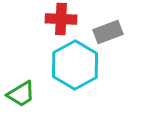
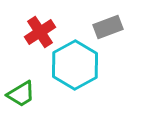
red cross: moved 21 px left, 13 px down; rotated 36 degrees counterclockwise
gray rectangle: moved 5 px up
